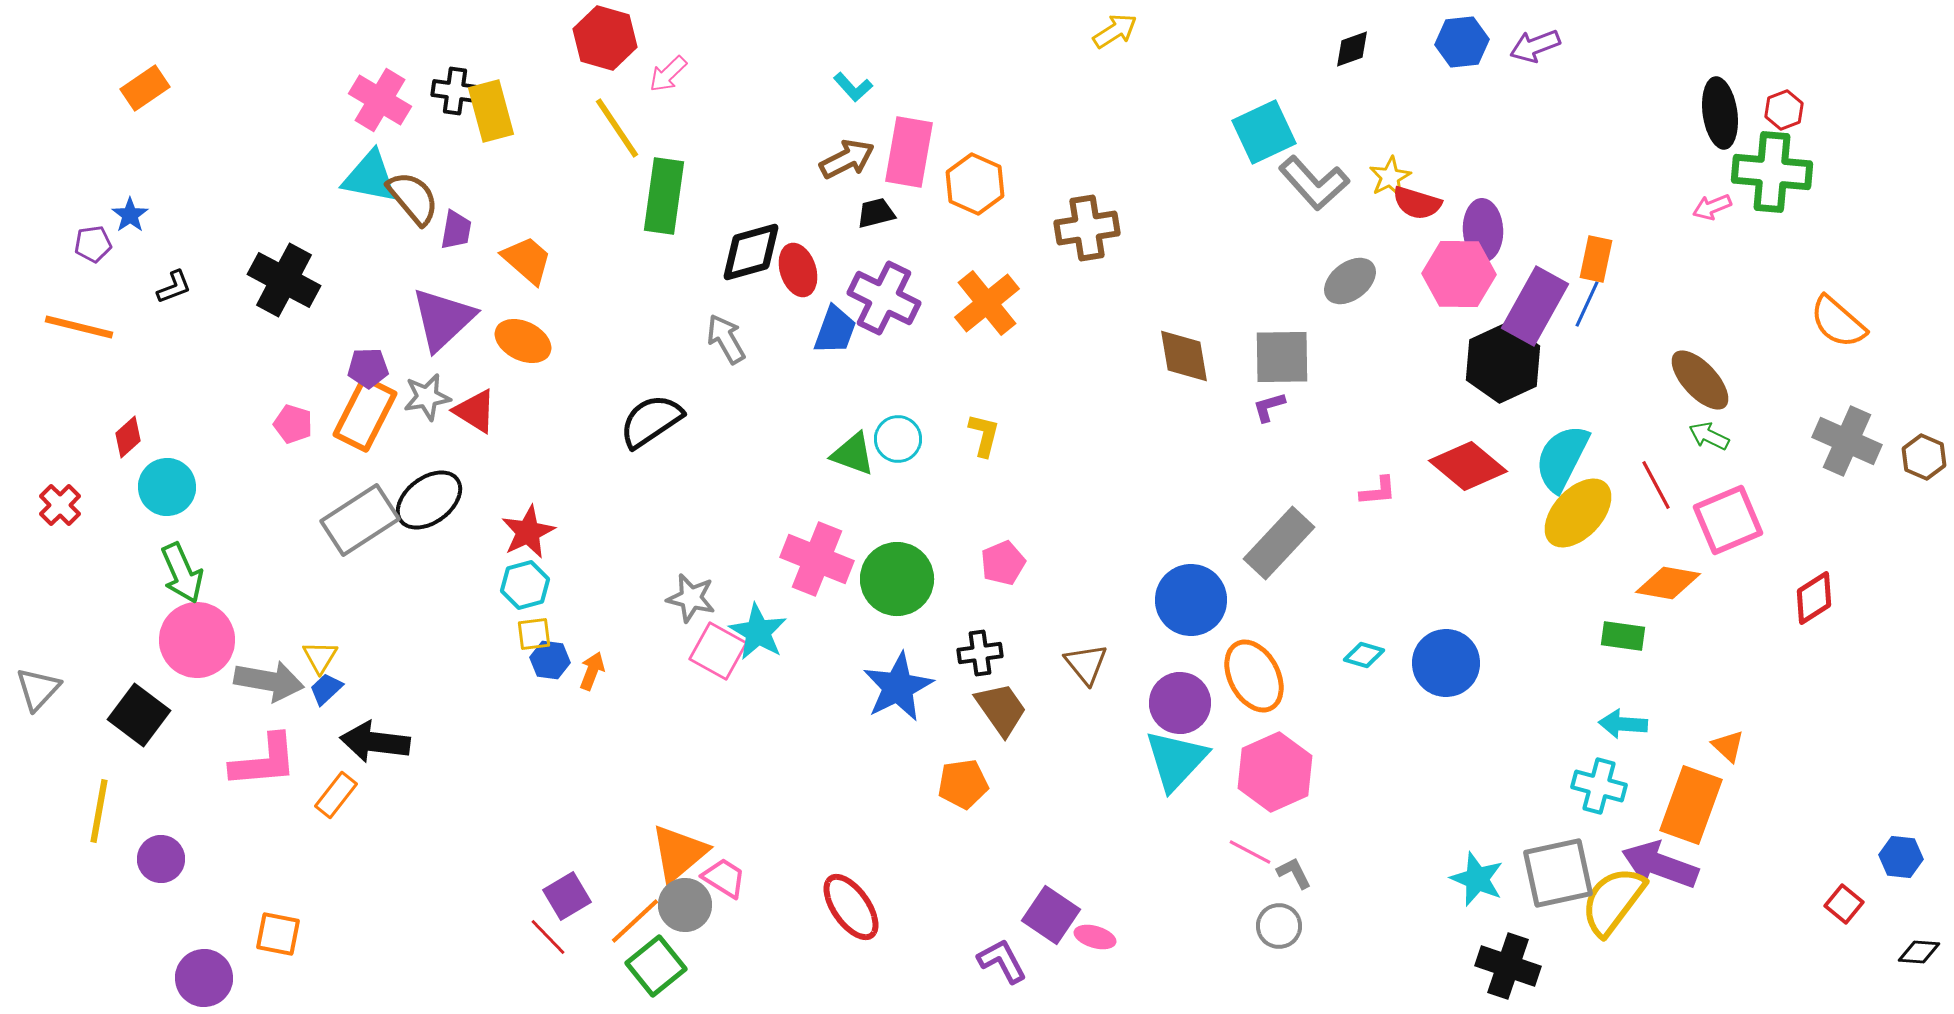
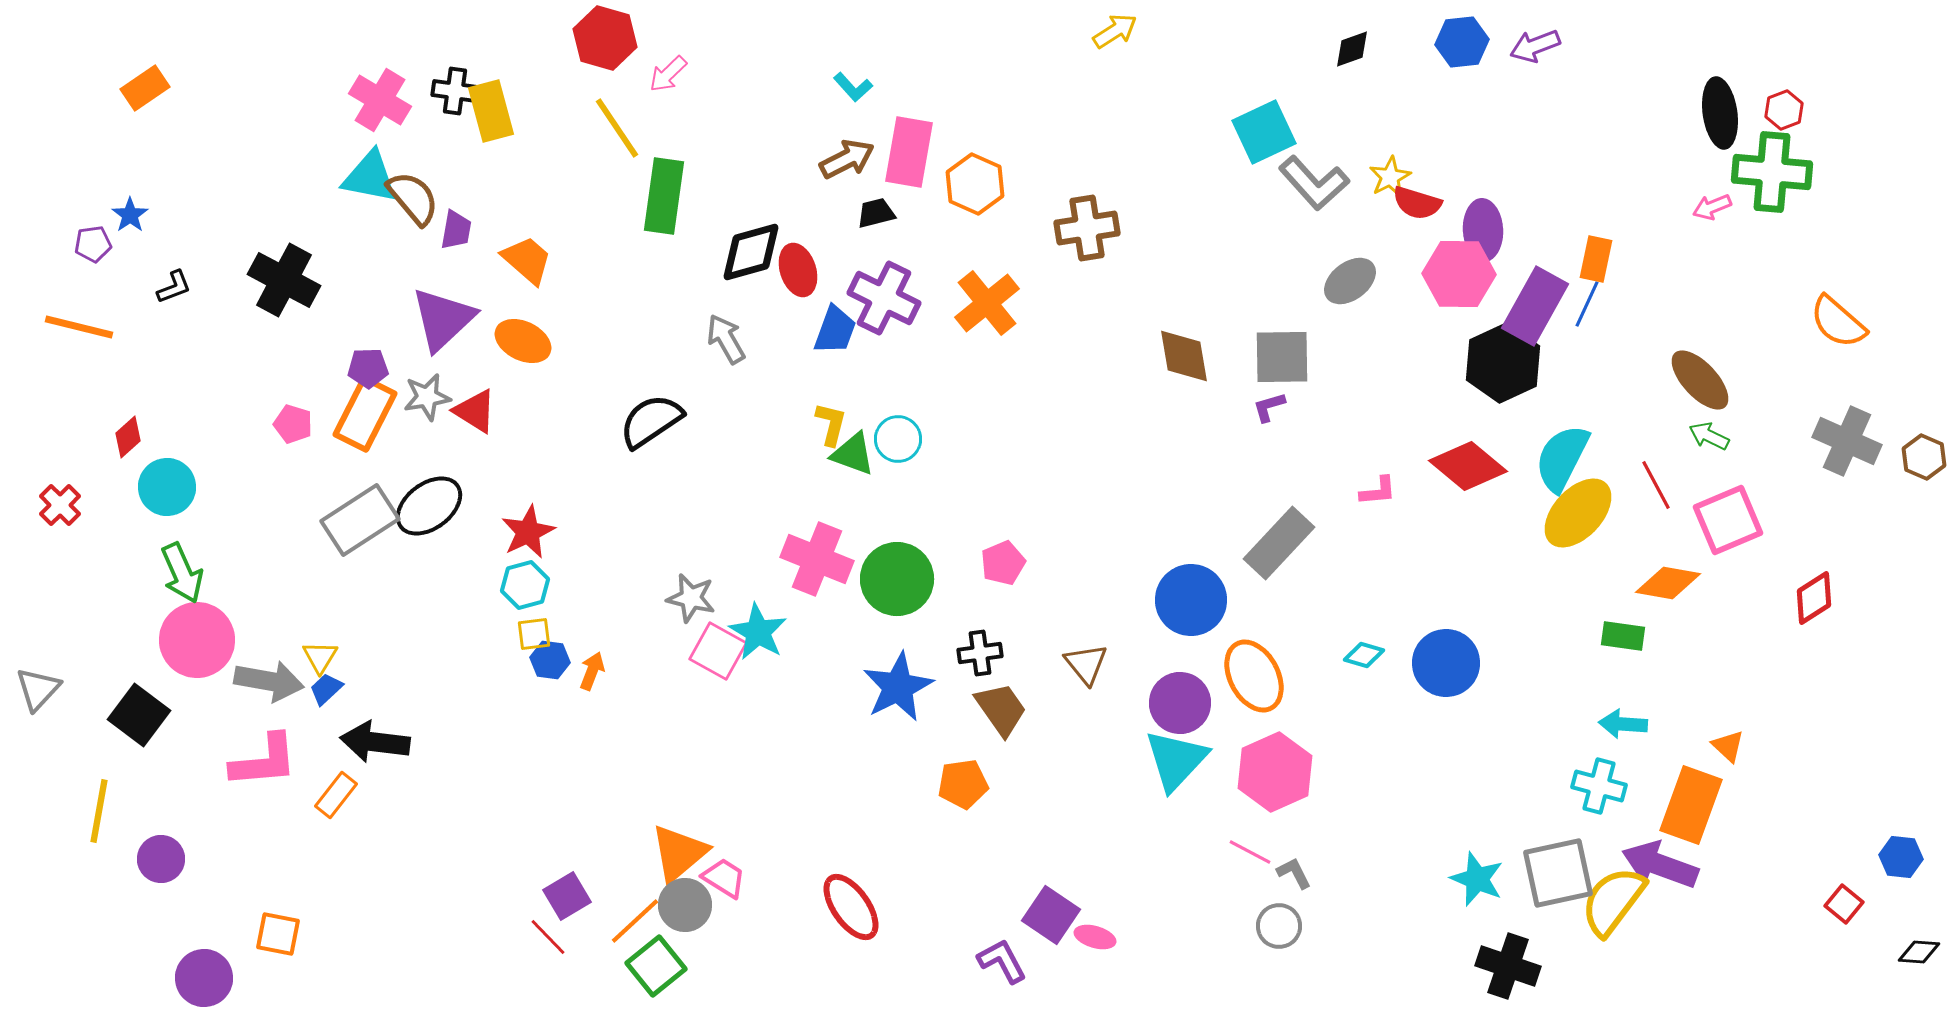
yellow L-shape at (984, 435): moved 153 px left, 11 px up
black ellipse at (429, 500): moved 6 px down
